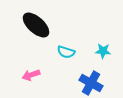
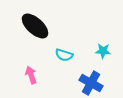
black ellipse: moved 1 px left, 1 px down
cyan semicircle: moved 2 px left, 3 px down
pink arrow: rotated 90 degrees clockwise
